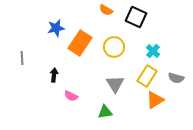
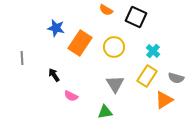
blue star: rotated 24 degrees clockwise
black arrow: rotated 40 degrees counterclockwise
orange triangle: moved 9 px right
